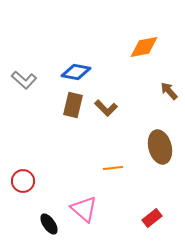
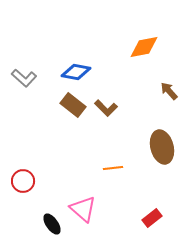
gray L-shape: moved 2 px up
brown rectangle: rotated 65 degrees counterclockwise
brown ellipse: moved 2 px right
pink triangle: moved 1 px left
black ellipse: moved 3 px right
